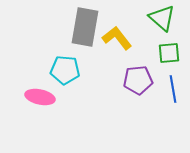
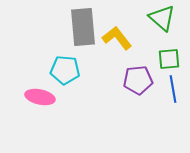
gray rectangle: moved 2 px left; rotated 15 degrees counterclockwise
green square: moved 6 px down
